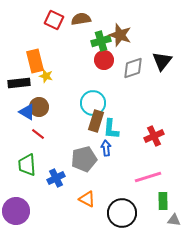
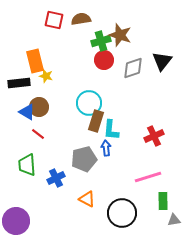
red square: rotated 12 degrees counterclockwise
cyan circle: moved 4 px left
cyan L-shape: moved 1 px down
purple circle: moved 10 px down
gray triangle: rotated 16 degrees counterclockwise
